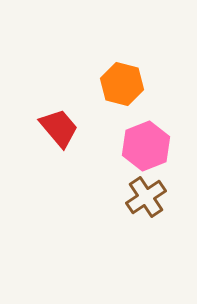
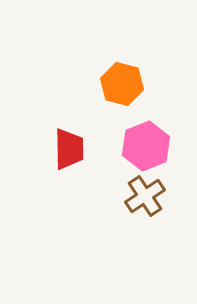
red trapezoid: moved 10 px right, 21 px down; rotated 39 degrees clockwise
brown cross: moved 1 px left, 1 px up
